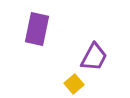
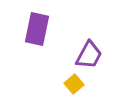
purple trapezoid: moved 5 px left, 2 px up
